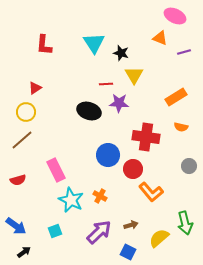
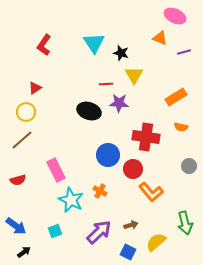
red L-shape: rotated 30 degrees clockwise
orange cross: moved 5 px up
yellow semicircle: moved 3 px left, 4 px down
